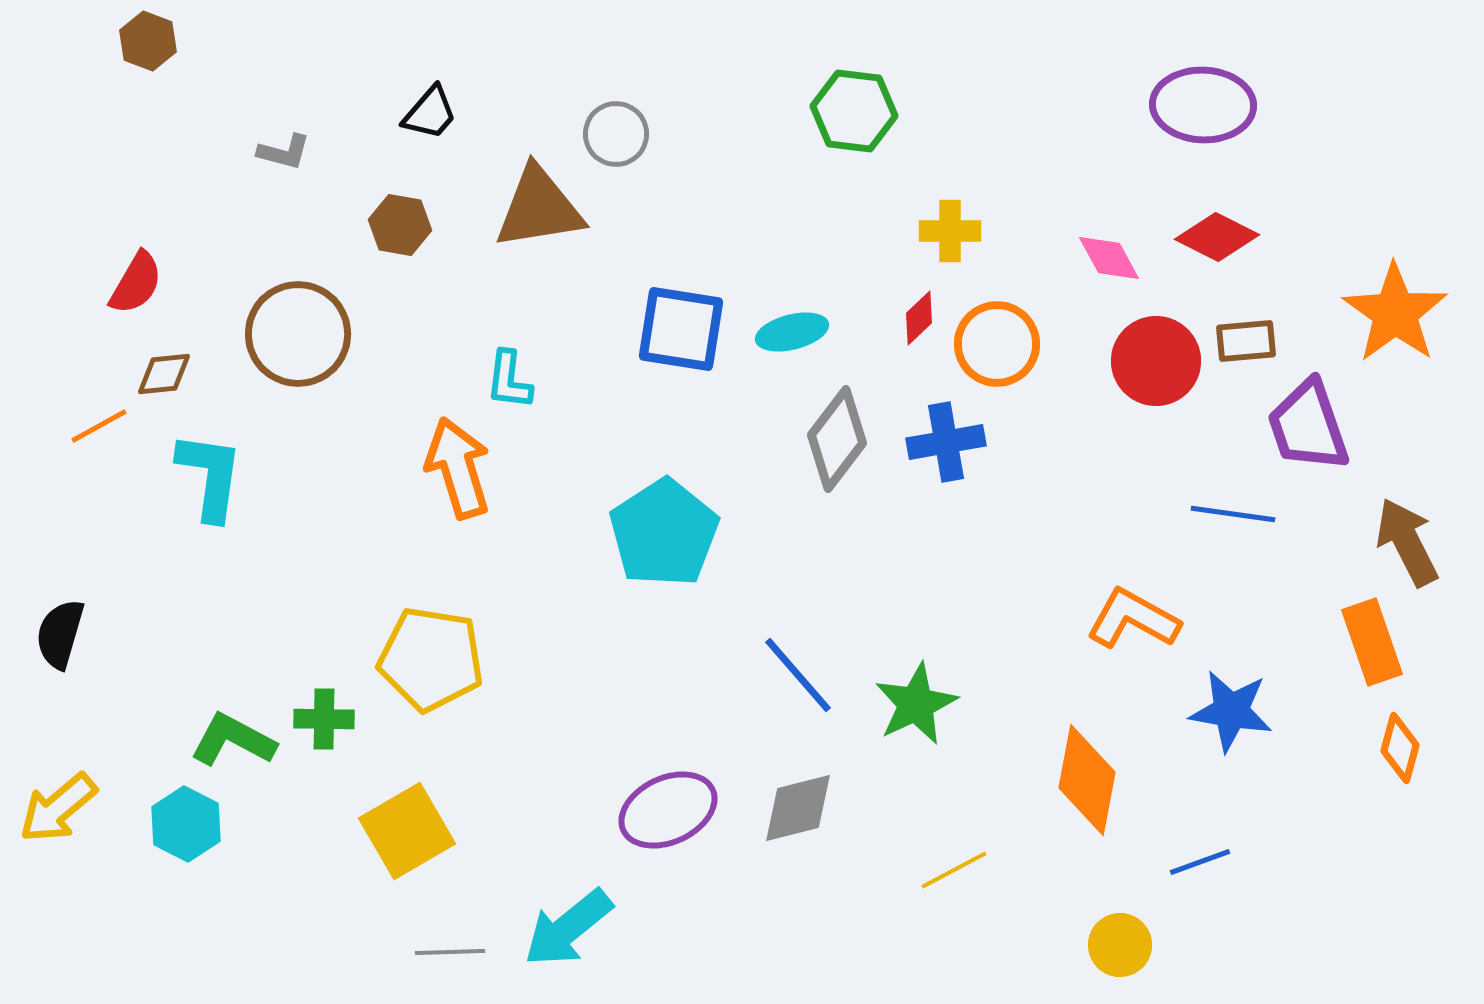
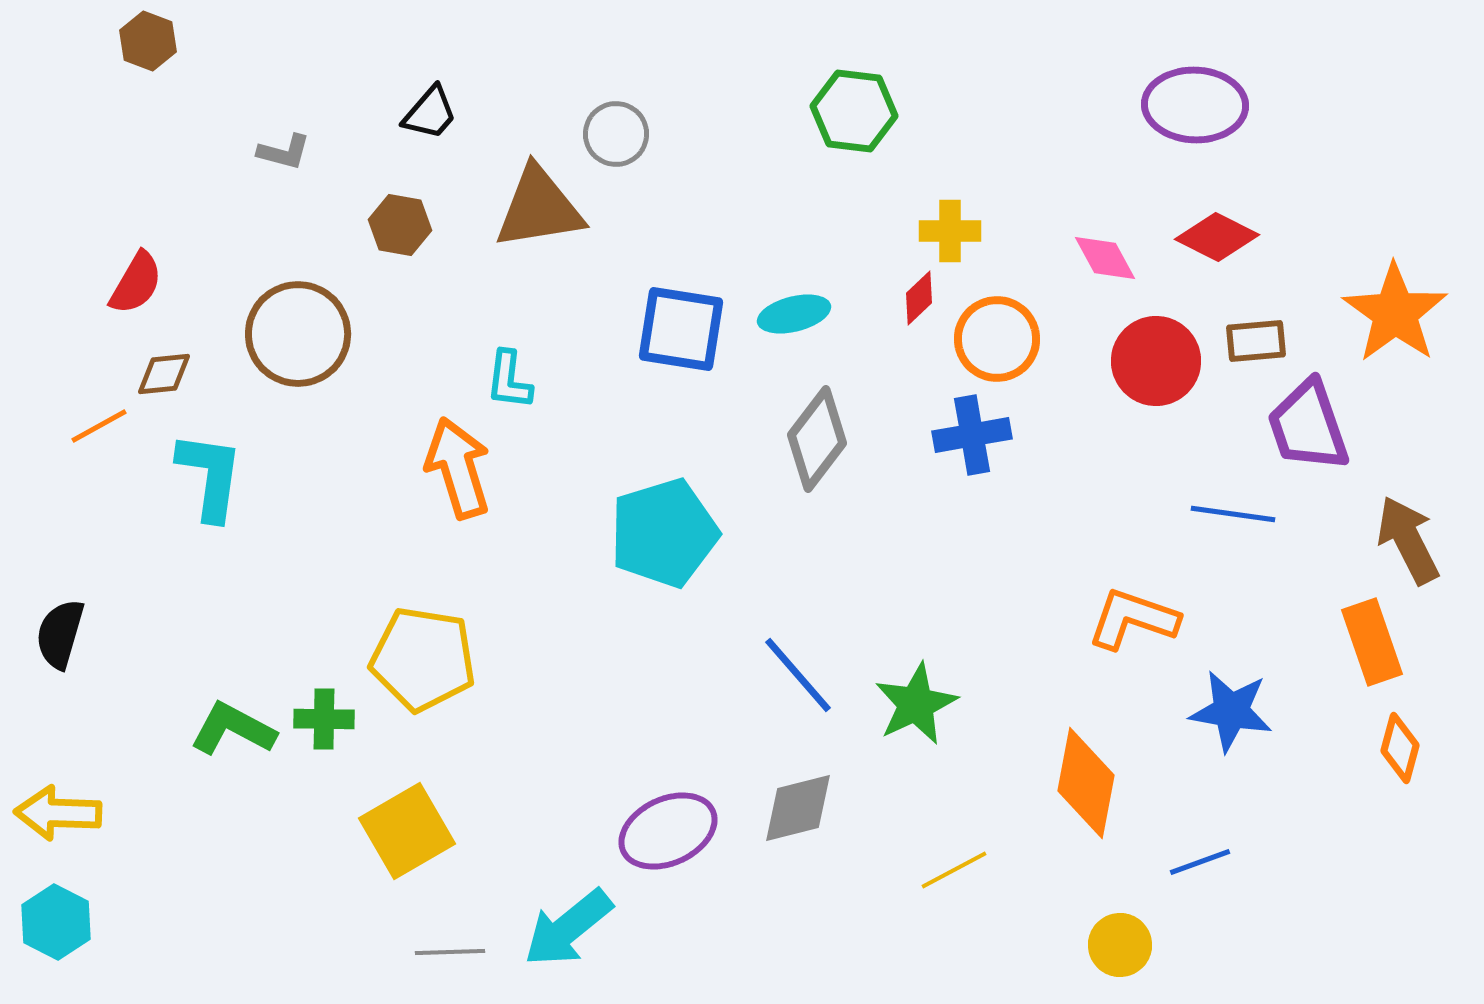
purple ellipse at (1203, 105): moved 8 px left
pink diamond at (1109, 258): moved 4 px left
red diamond at (919, 318): moved 20 px up
cyan ellipse at (792, 332): moved 2 px right, 18 px up
brown rectangle at (1246, 341): moved 10 px right
orange circle at (997, 344): moved 5 px up
gray diamond at (837, 439): moved 20 px left
blue cross at (946, 442): moved 26 px right, 7 px up
cyan pentagon at (664, 533): rotated 16 degrees clockwise
brown arrow at (1407, 542): moved 1 px right, 2 px up
orange L-shape at (1133, 619): rotated 10 degrees counterclockwise
yellow pentagon at (431, 659): moved 8 px left
green L-shape at (233, 740): moved 11 px up
orange diamond at (1087, 780): moved 1 px left, 3 px down
yellow arrow at (58, 808): moved 5 px down; rotated 42 degrees clockwise
purple ellipse at (668, 810): moved 21 px down
cyan hexagon at (186, 824): moved 130 px left, 98 px down
